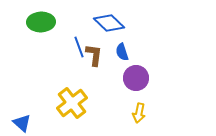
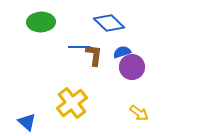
blue line: rotated 70 degrees counterclockwise
blue semicircle: rotated 90 degrees clockwise
purple circle: moved 4 px left, 11 px up
yellow arrow: rotated 66 degrees counterclockwise
blue triangle: moved 5 px right, 1 px up
